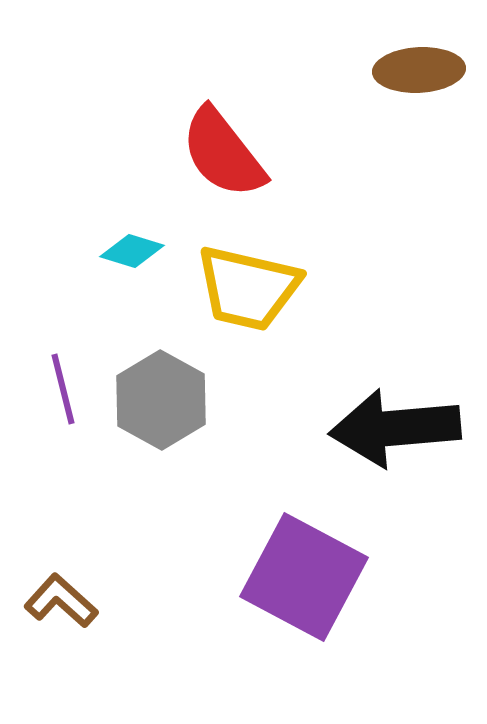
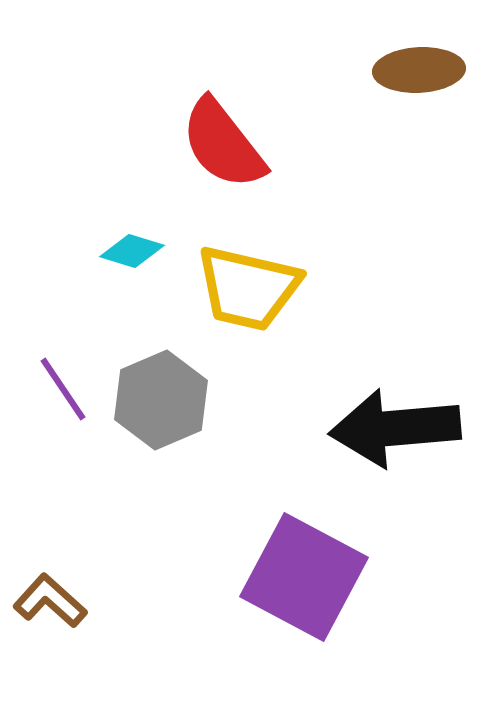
red semicircle: moved 9 px up
purple line: rotated 20 degrees counterclockwise
gray hexagon: rotated 8 degrees clockwise
brown L-shape: moved 11 px left
